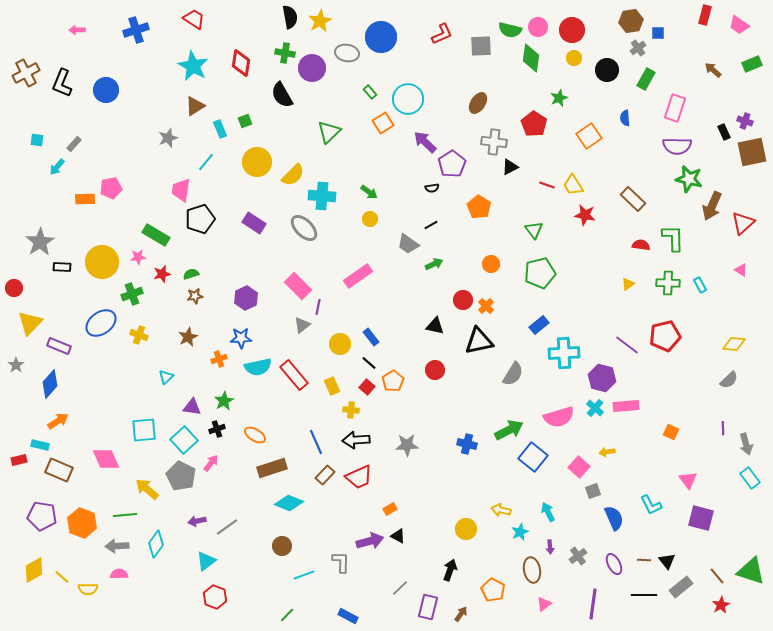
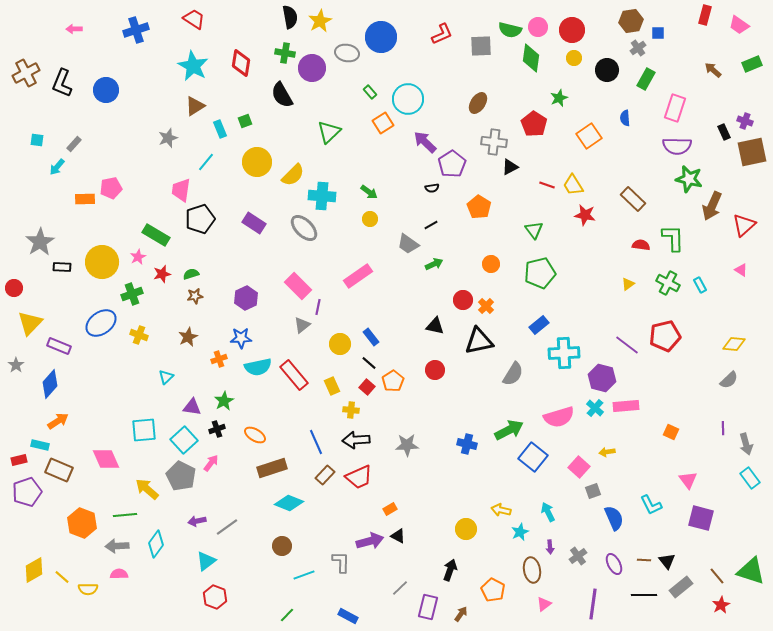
pink arrow at (77, 30): moved 3 px left, 1 px up
red triangle at (743, 223): moved 1 px right, 2 px down
pink star at (138, 257): rotated 21 degrees counterclockwise
green cross at (668, 283): rotated 25 degrees clockwise
purple pentagon at (42, 516): moved 15 px left, 24 px up; rotated 28 degrees counterclockwise
